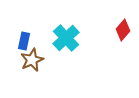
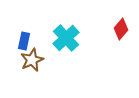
red diamond: moved 2 px left, 1 px up
